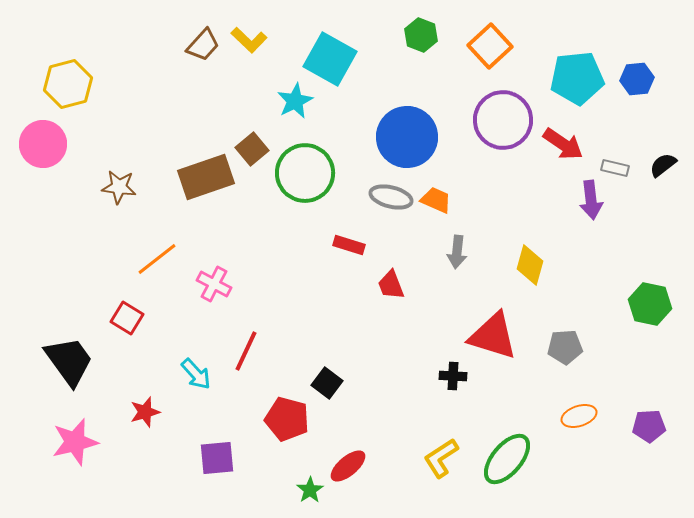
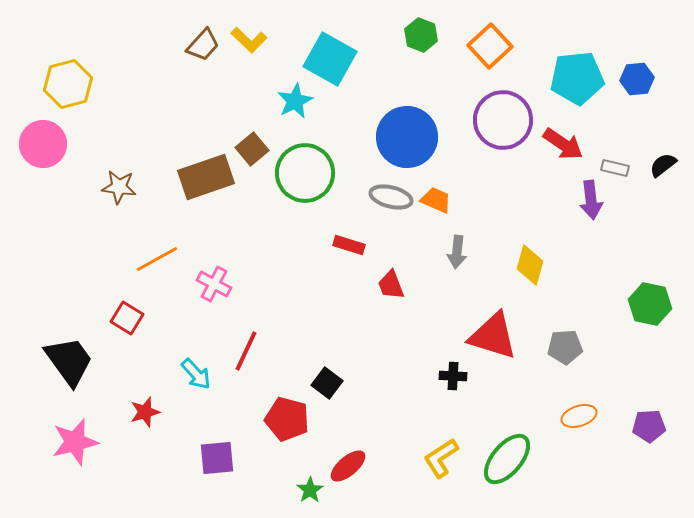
orange line at (157, 259): rotated 9 degrees clockwise
